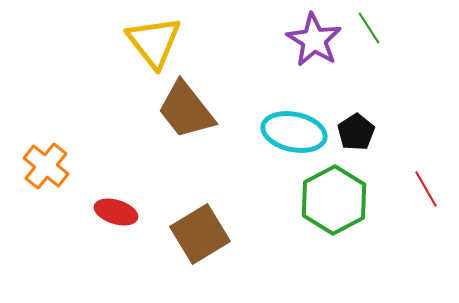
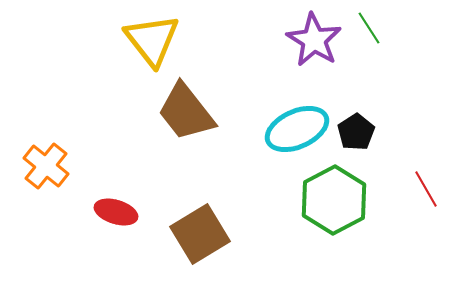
yellow triangle: moved 2 px left, 2 px up
brown trapezoid: moved 2 px down
cyan ellipse: moved 3 px right, 3 px up; rotated 36 degrees counterclockwise
